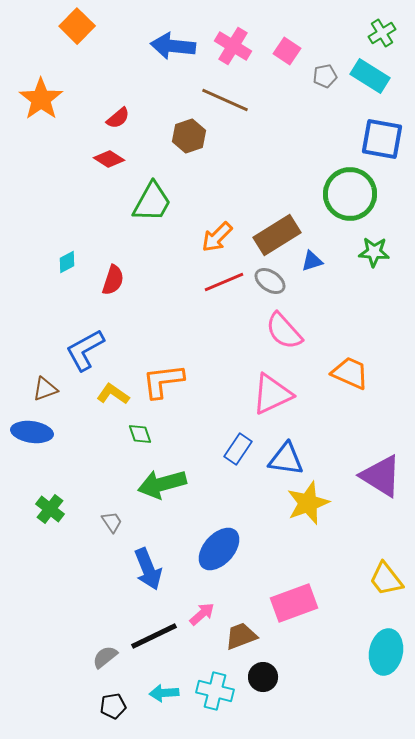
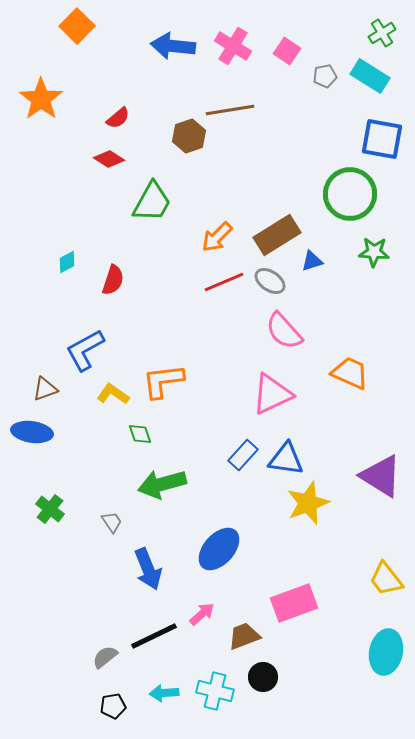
brown line at (225, 100): moved 5 px right, 10 px down; rotated 33 degrees counterclockwise
blue rectangle at (238, 449): moved 5 px right, 6 px down; rotated 8 degrees clockwise
brown trapezoid at (241, 636): moved 3 px right
